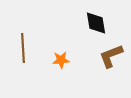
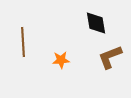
brown line: moved 6 px up
brown L-shape: moved 1 px left, 1 px down
